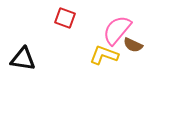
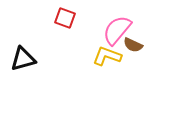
yellow L-shape: moved 3 px right, 1 px down
black triangle: rotated 24 degrees counterclockwise
